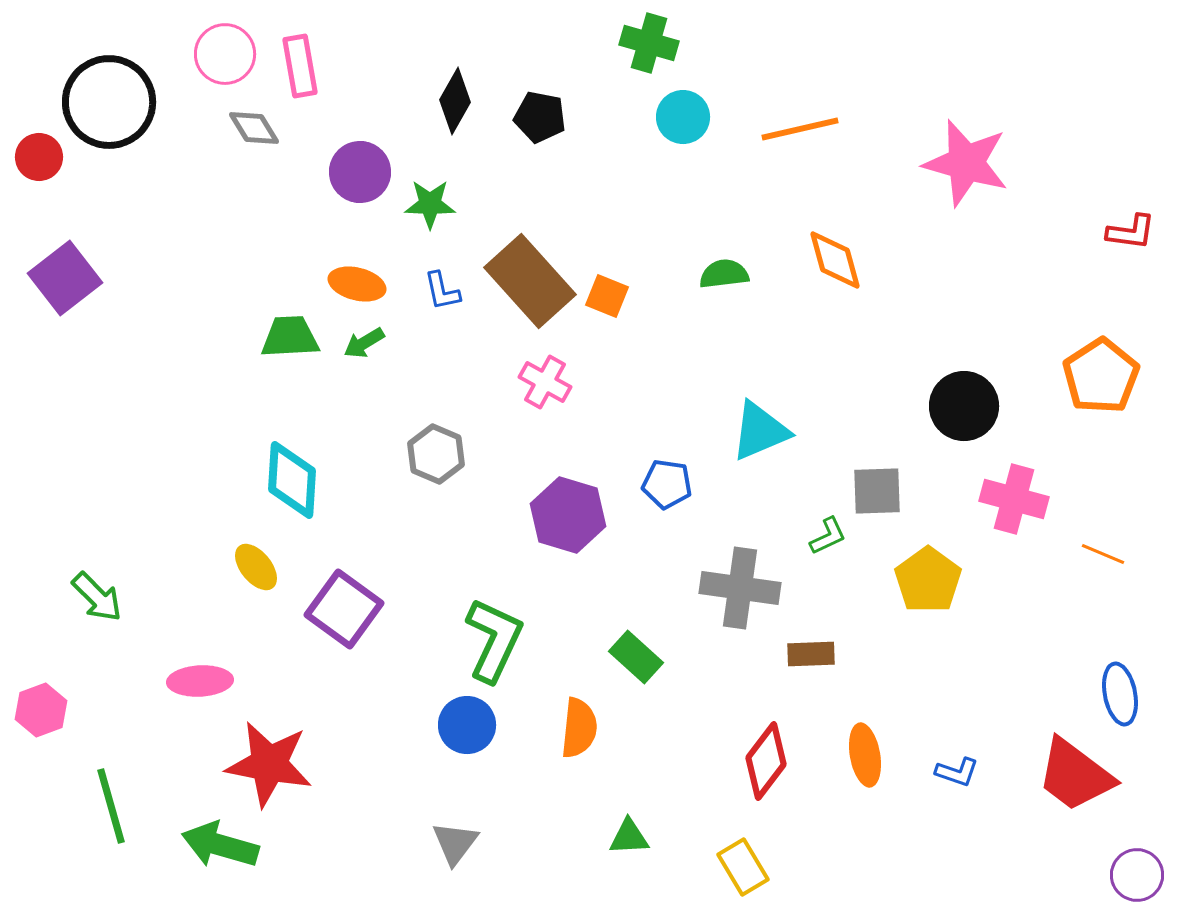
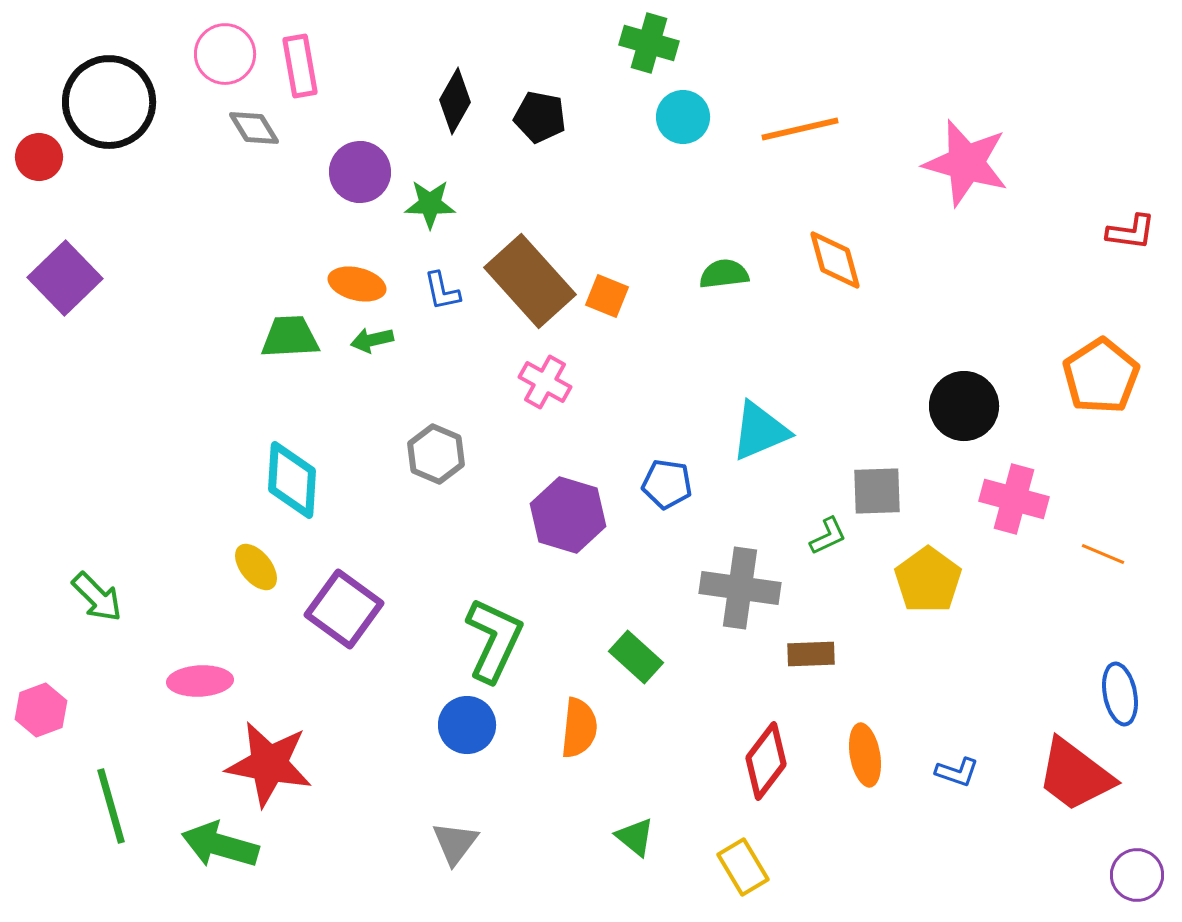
purple square at (65, 278): rotated 6 degrees counterclockwise
green arrow at (364, 343): moved 8 px right, 3 px up; rotated 18 degrees clockwise
green triangle at (629, 837): moved 6 px right; rotated 42 degrees clockwise
